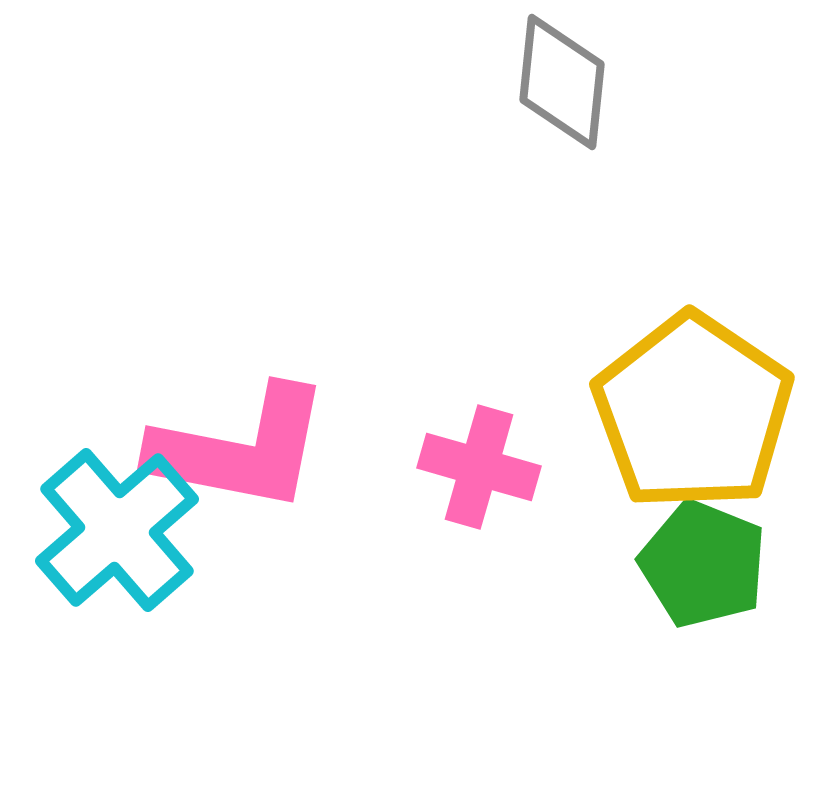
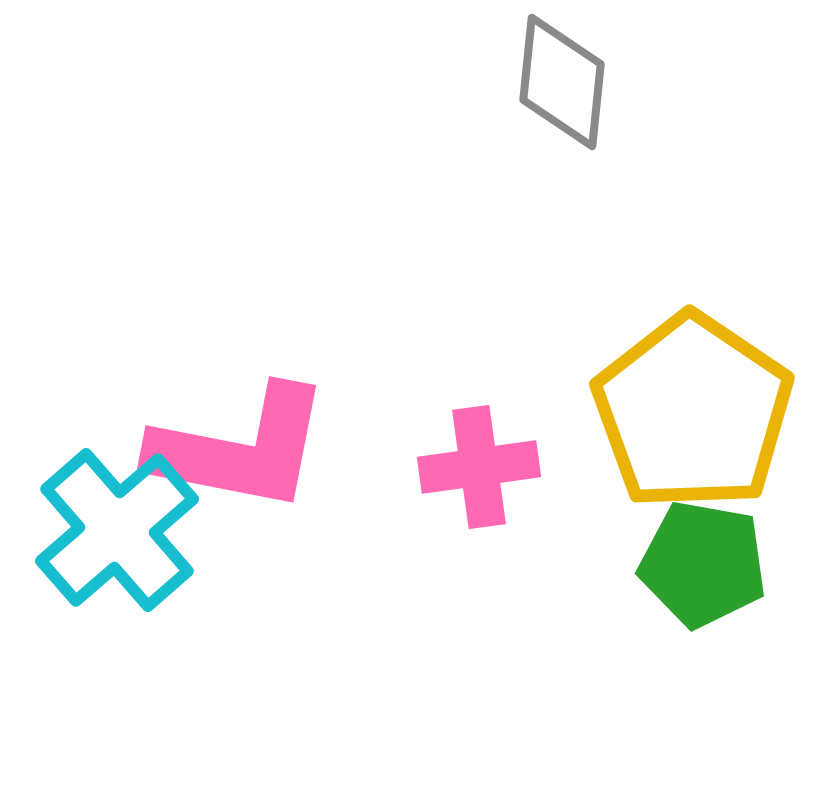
pink cross: rotated 24 degrees counterclockwise
green pentagon: rotated 12 degrees counterclockwise
